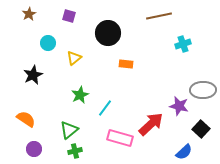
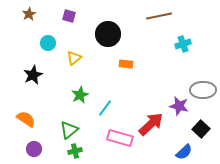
black circle: moved 1 px down
